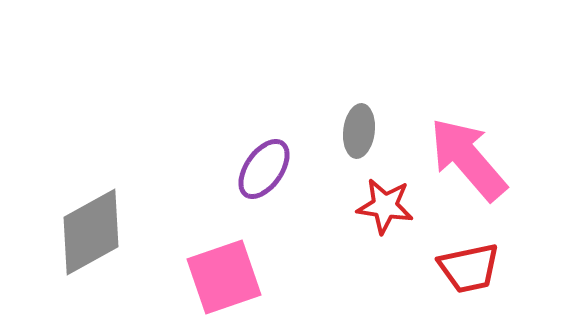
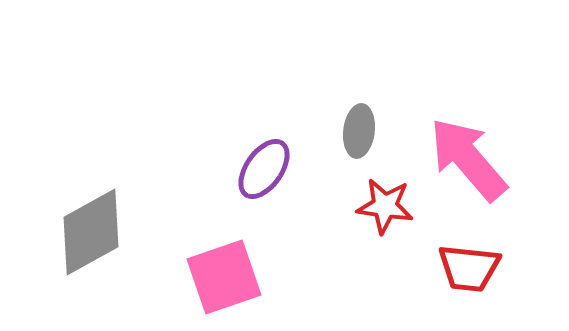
red trapezoid: rotated 18 degrees clockwise
